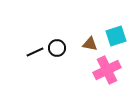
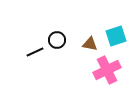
black circle: moved 8 px up
